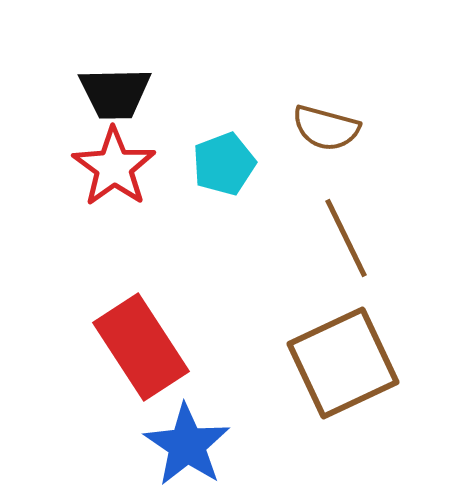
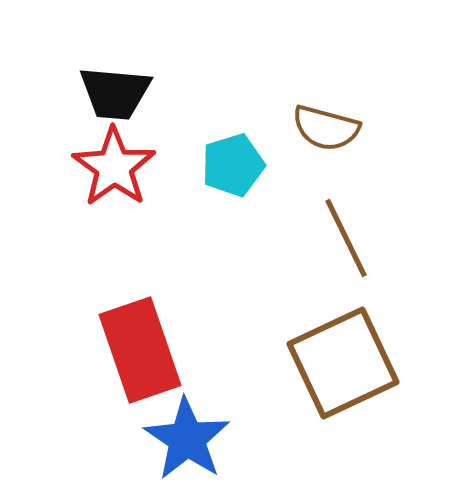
black trapezoid: rotated 6 degrees clockwise
cyan pentagon: moved 9 px right, 1 px down; rotated 4 degrees clockwise
red rectangle: moved 1 px left, 3 px down; rotated 14 degrees clockwise
blue star: moved 6 px up
